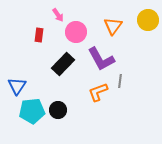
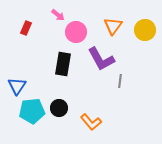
pink arrow: rotated 16 degrees counterclockwise
yellow circle: moved 3 px left, 10 px down
red rectangle: moved 13 px left, 7 px up; rotated 16 degrees clockwise
black rectangle: rotated 35 degrees counterclockwise
orange L-shape: moved 7 px left, 30 px down; rotated 110 degrees counterclockwise
black circle: moved 1 px right, 2 px up
